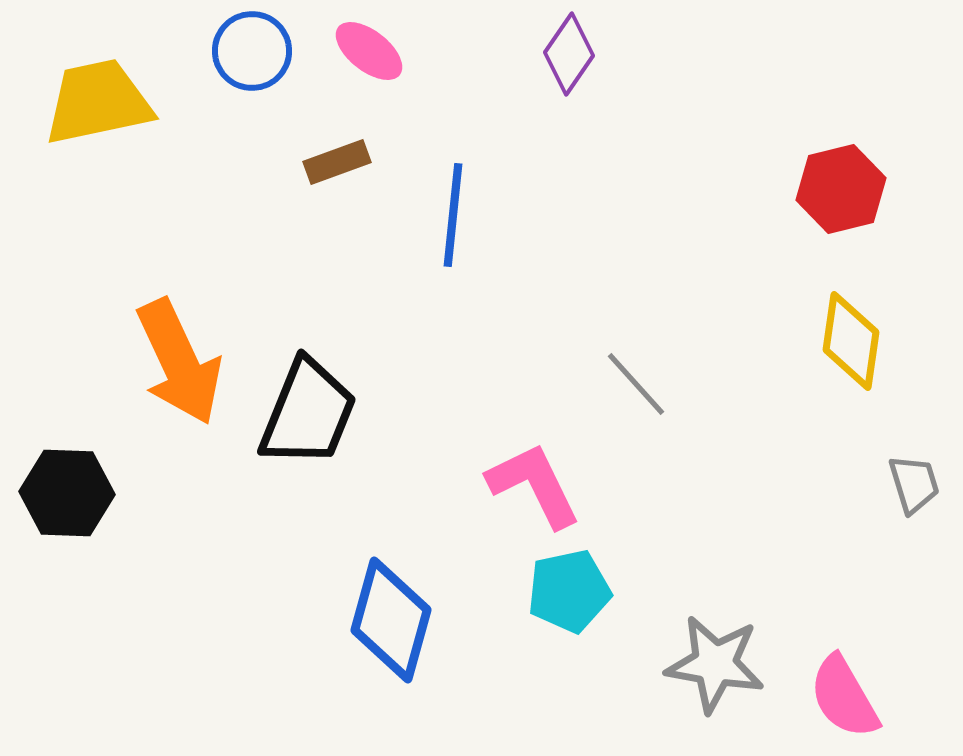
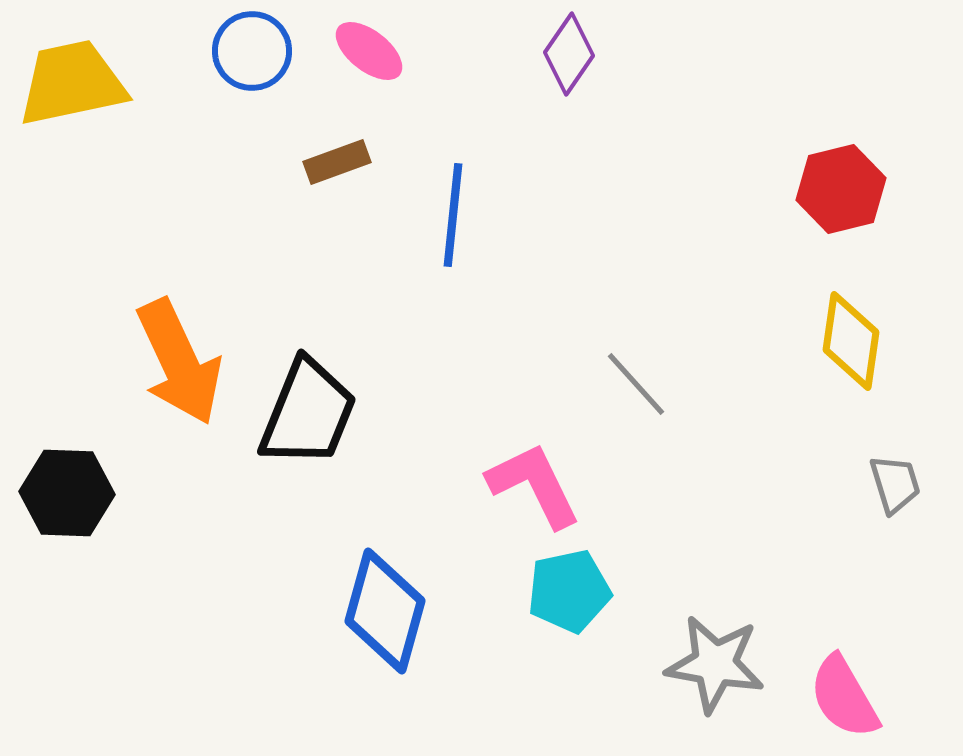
yellow trapezoid: moved 26 px left, 19 px up
gray trapezoid: moved 19 px left
blue diamond: moved 6 px left, 9 px up
